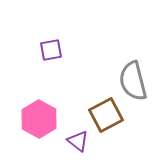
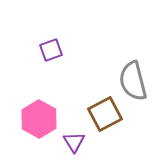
purple square: rotated 10 degrees counterclockwise
brown square: moved 1 px left, 1 px up
purple triangle: moved 4 px left, 1 px down; rotated 20 degrees clockwise
